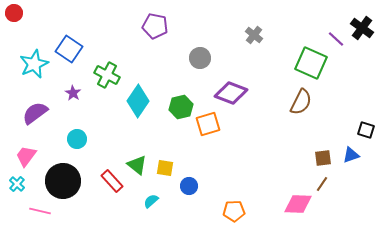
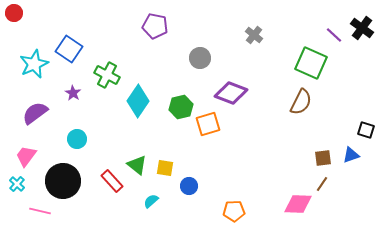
purple line: moved 2 px left, 4 px up
